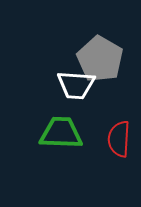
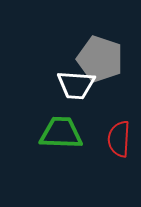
gray pentagon: rotated 12 degrees counterclockwise
